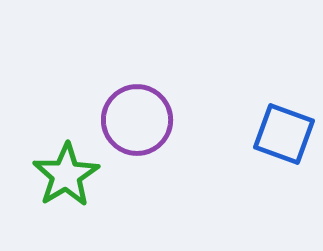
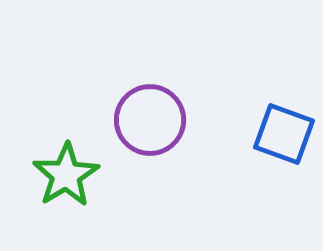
purple circle: moved 13 px right
